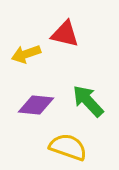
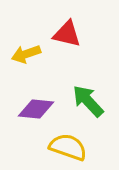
red triangle: moved 2 px right
purple diamond: moved 4 px down
